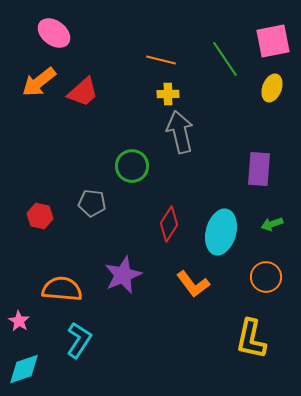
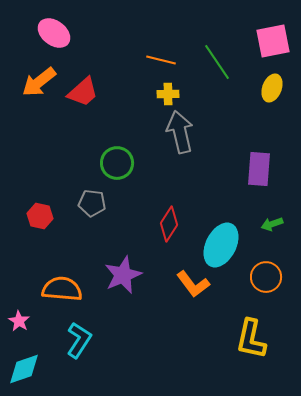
green line: moved 8 px left, 3 px down
green circle: moved 15 px left, 3 px up
cyan ellipse: moved 13 px down; rotated 12 degrees clockwise
